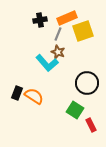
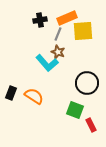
yellow square: rotated 15 degrees clockwise
black rectangle: moved 6 px left
green square: rotated 12 degrees counterclockwise
